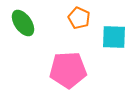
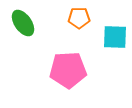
orange pentagon: rotated 25 degrees counterclockwise
cyan square: moved 1 px right
